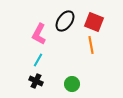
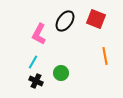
red square: moved 2 px right, 3 px up
orange line: moved 14 px right, 11 px down
cyan line: moved 5 px left, 2 px down
green circle: moved 11 px left, 11 px up
